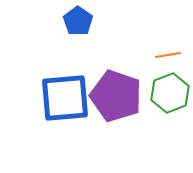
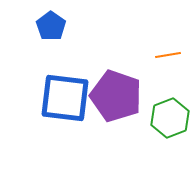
blue pentagon: moved 27 px left, 5 px down
green hexagon: moved 25 px down
blue square: rotated 12 degrees clockwise
